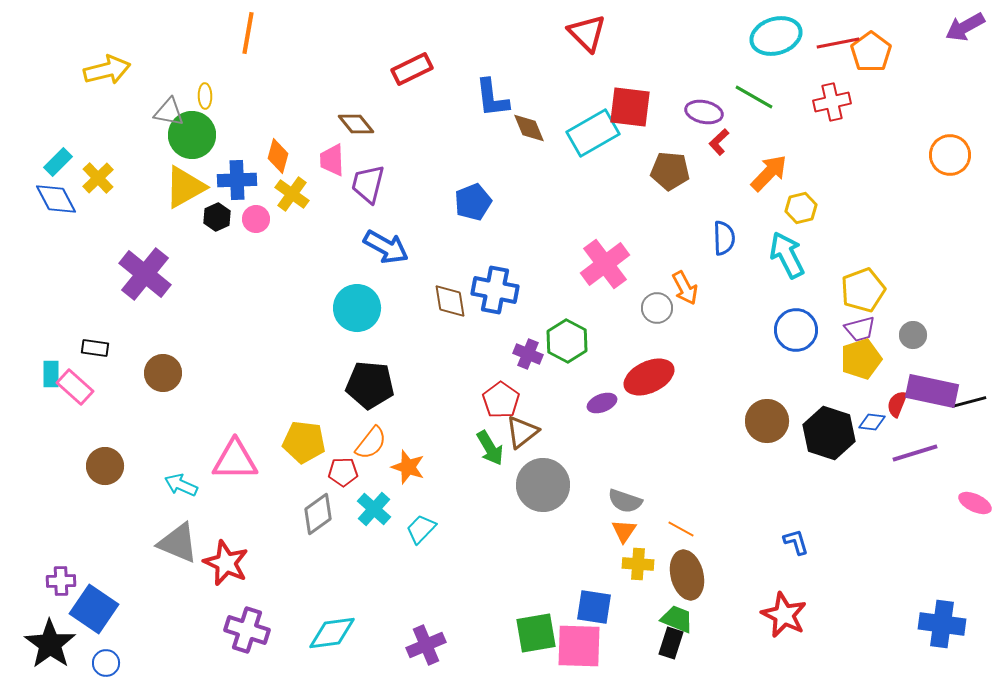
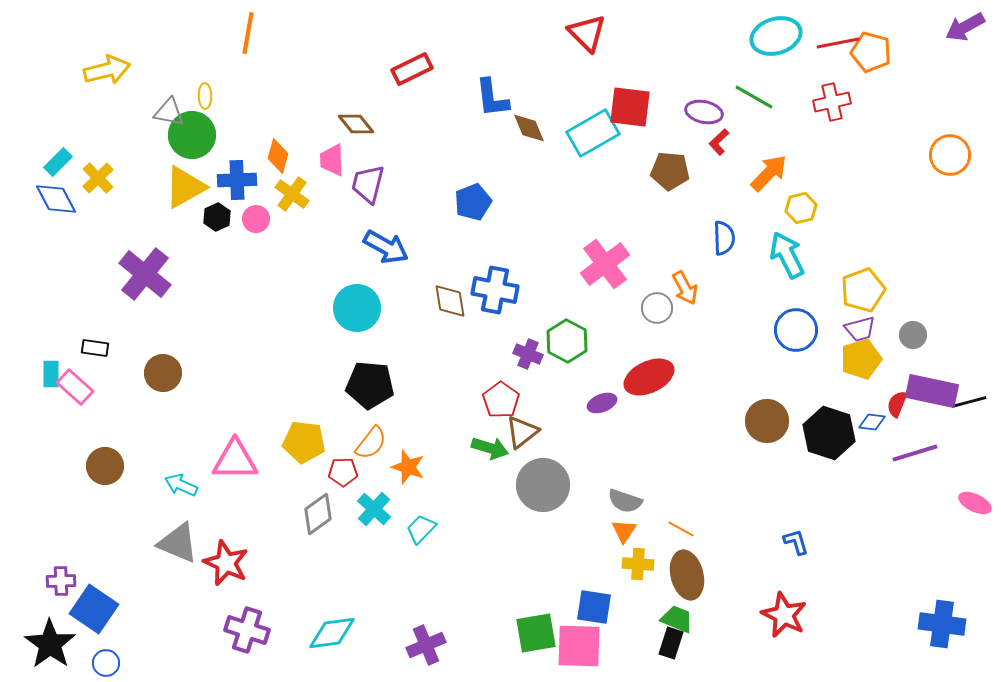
orange pentagon at (871, 52): rotated 21 degrees counterclockwise
green arrow at (490, 448): rotated 42 degrees counterclockwise
